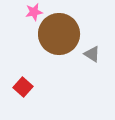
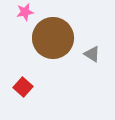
pink star: moved 9 px left
brown circle: moved 6 px left, 4 px down
